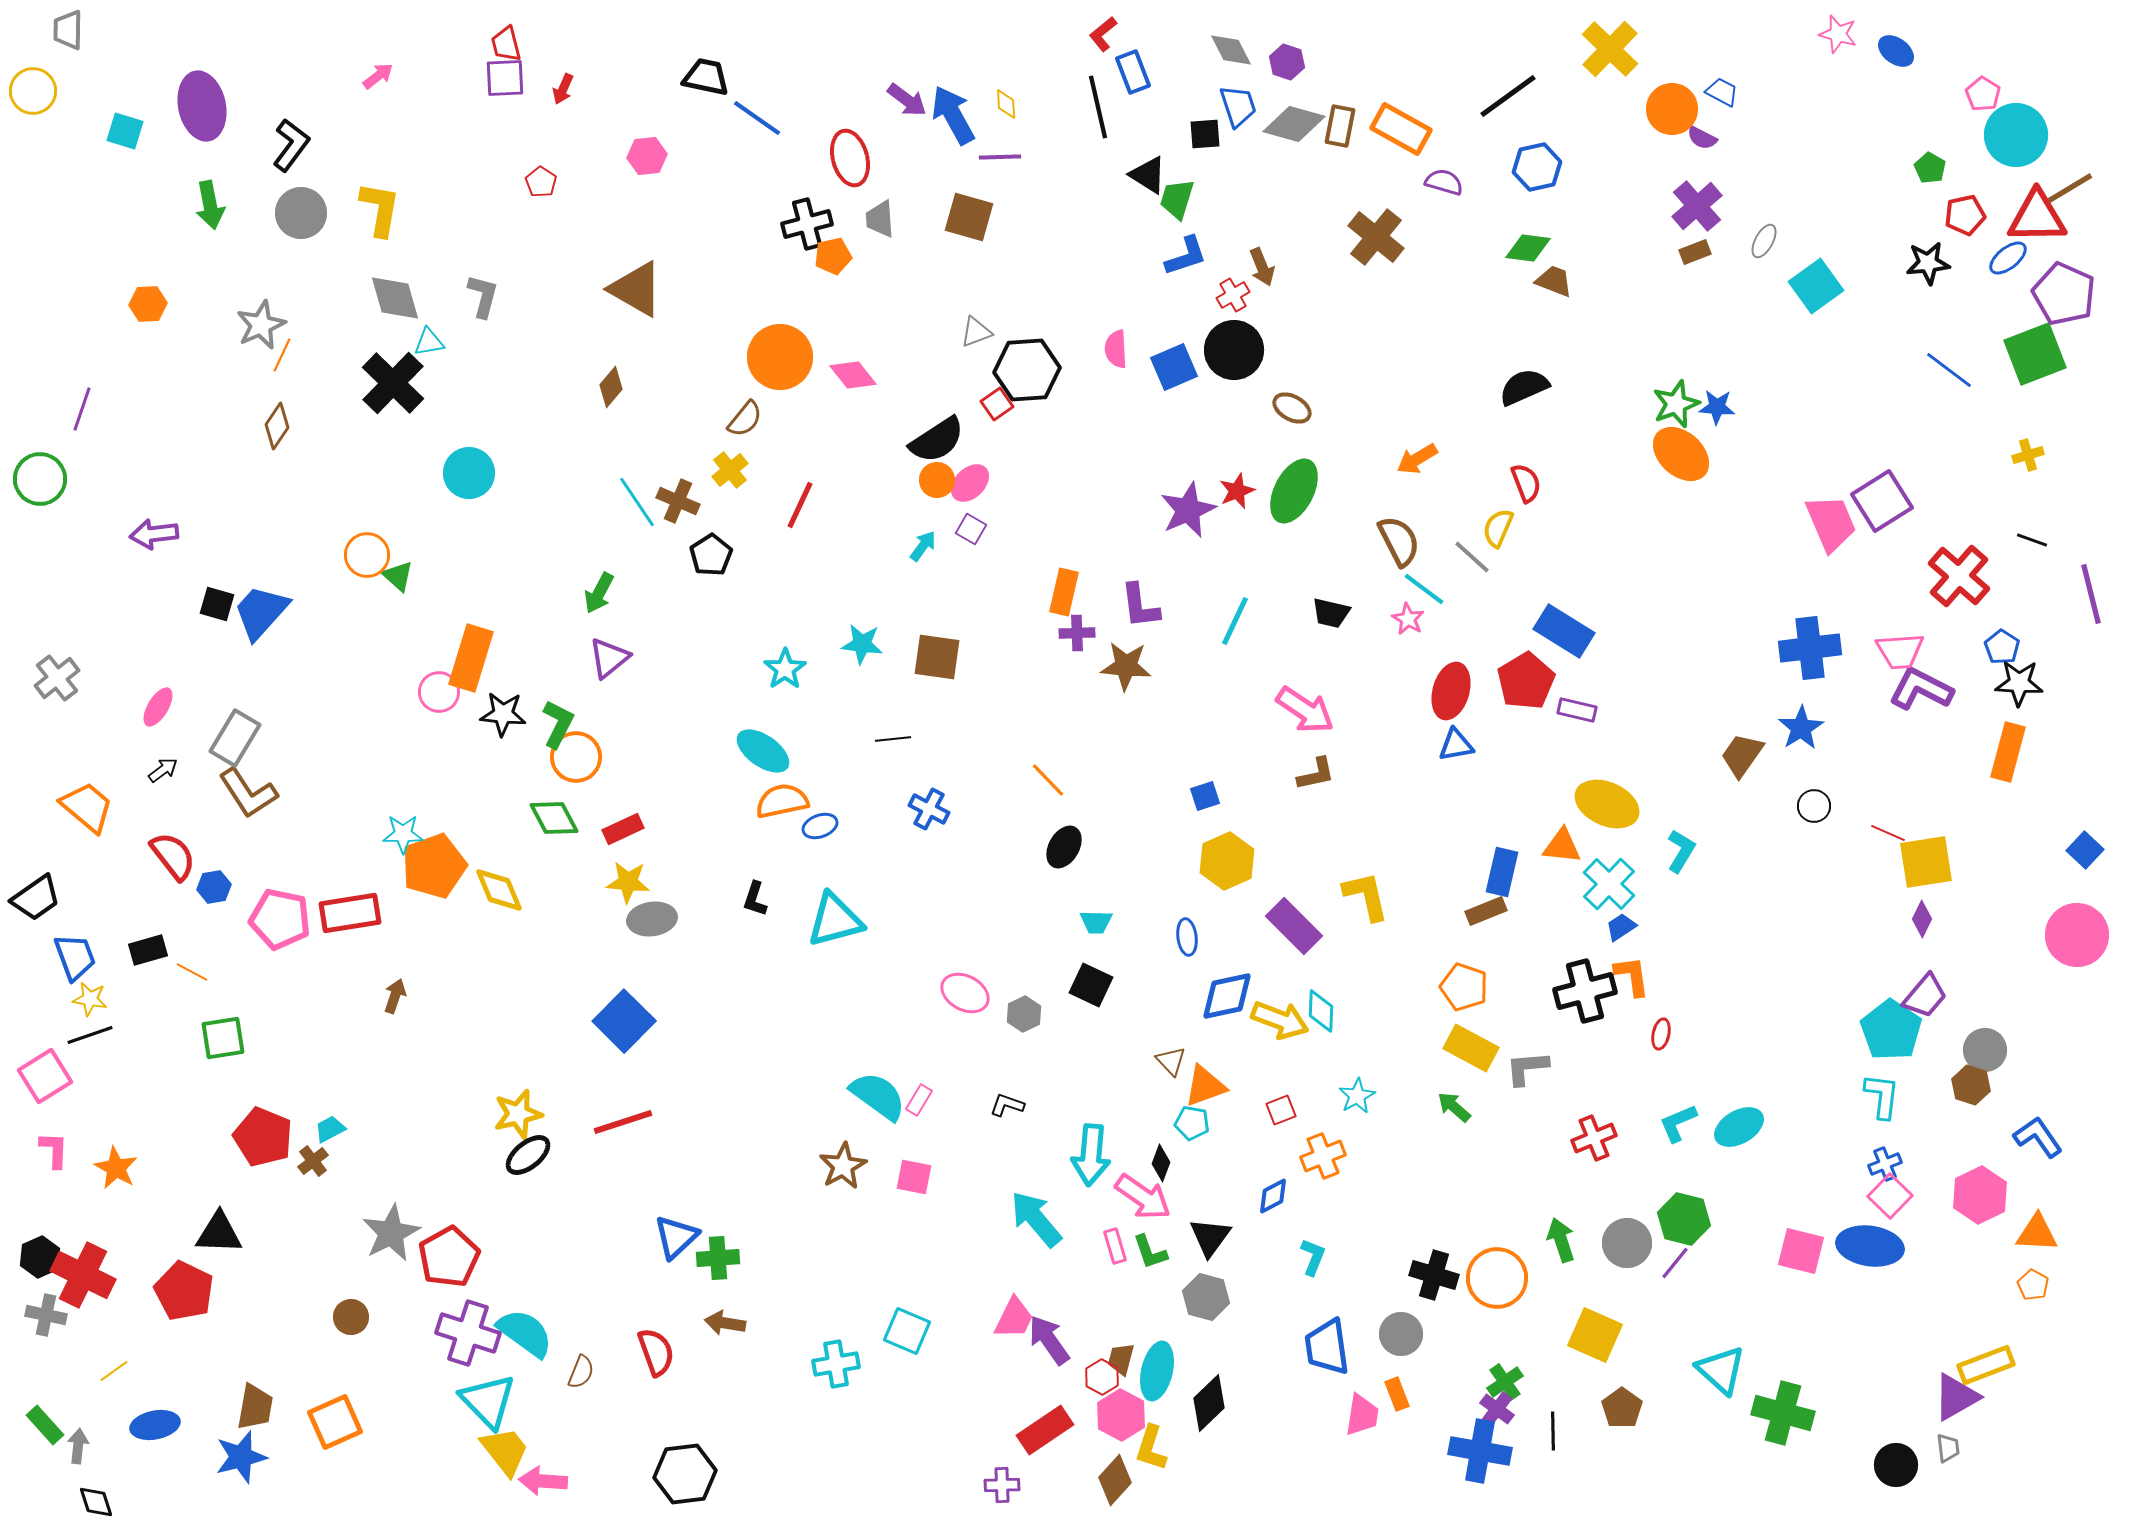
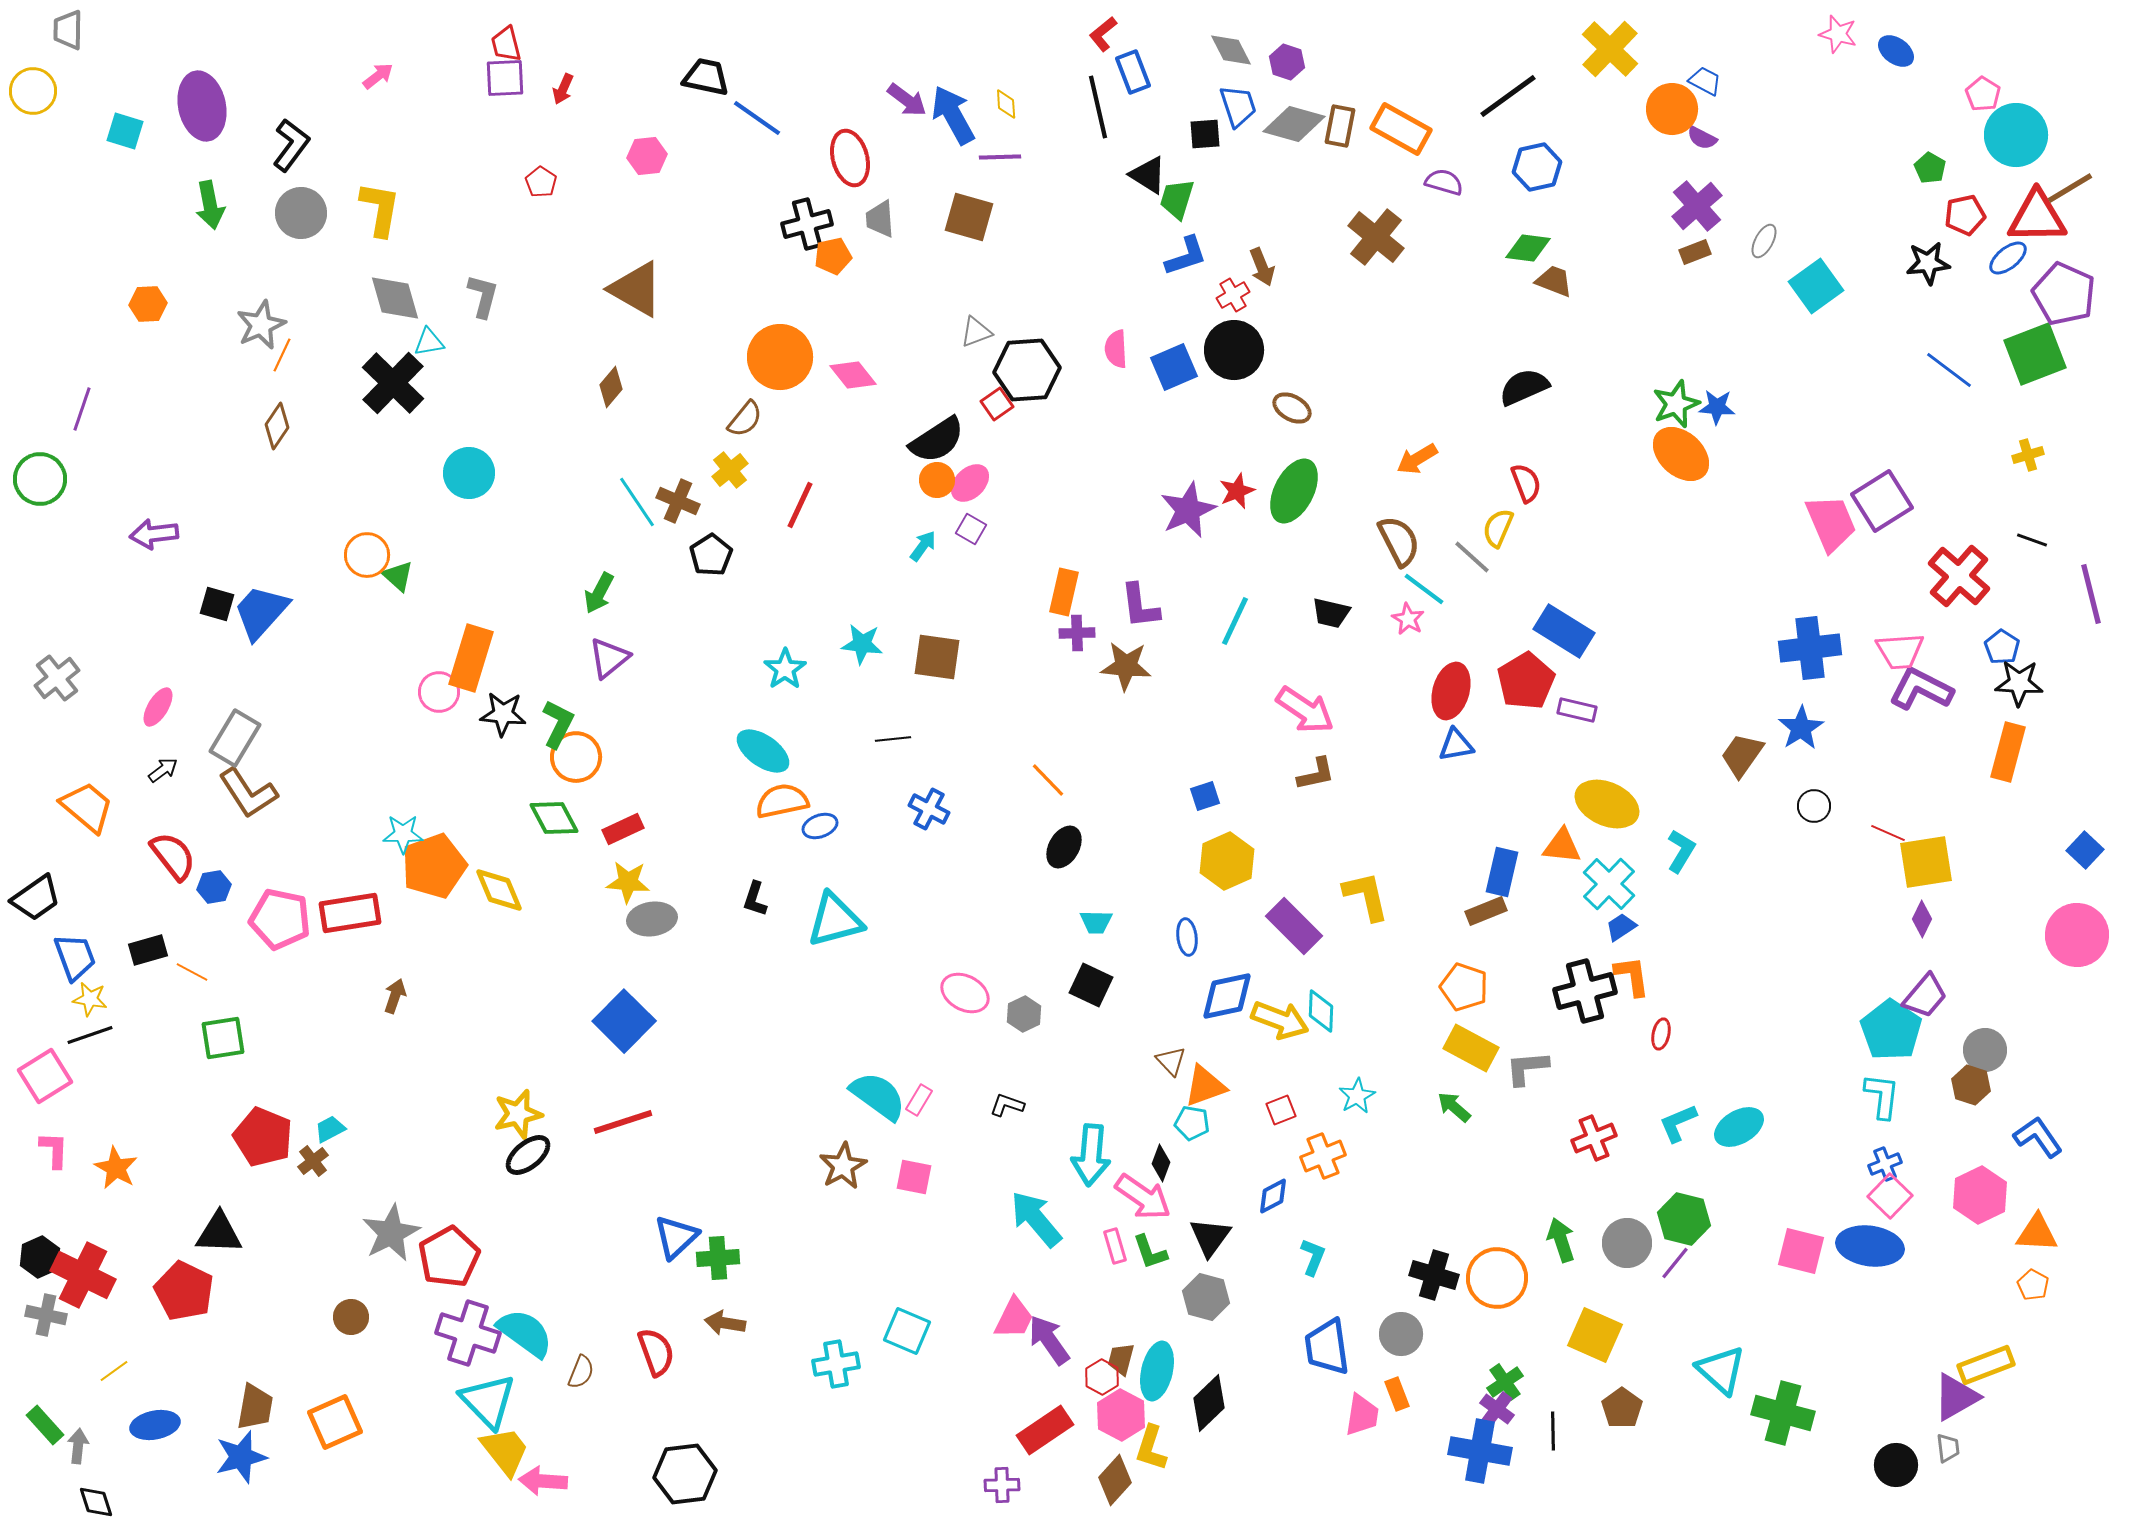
blue trapezoid at (1722, 92): moved 17 px left, 11 px up
